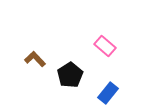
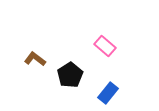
brown L-shape: rotated 10 degrees counterclockwise
